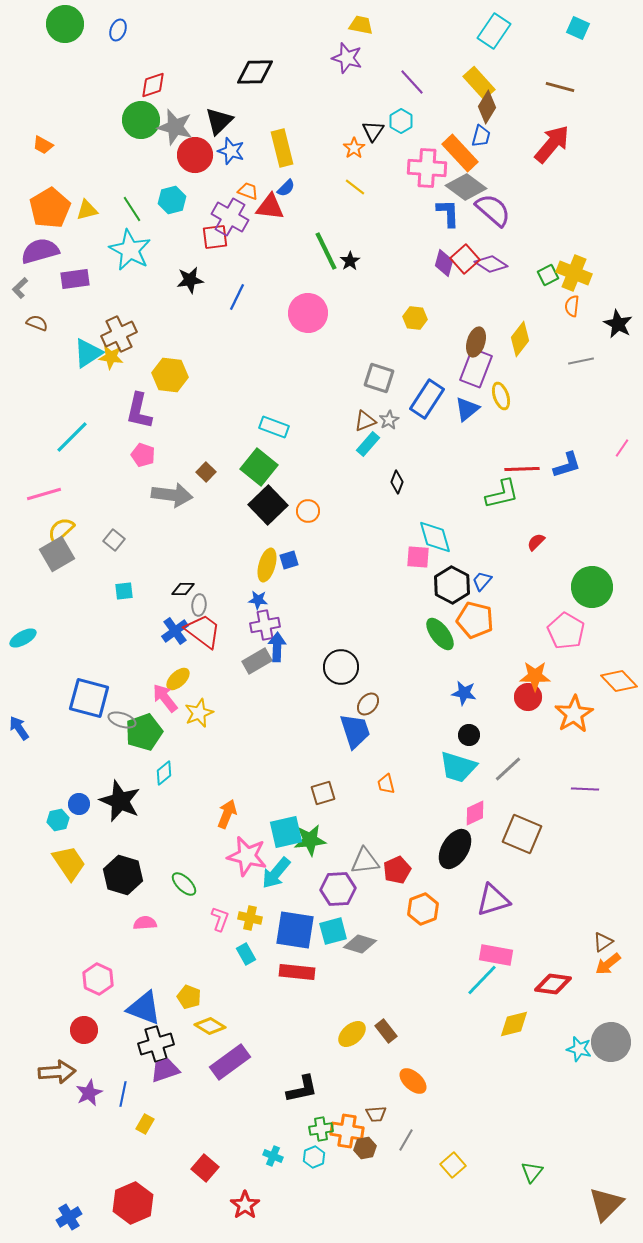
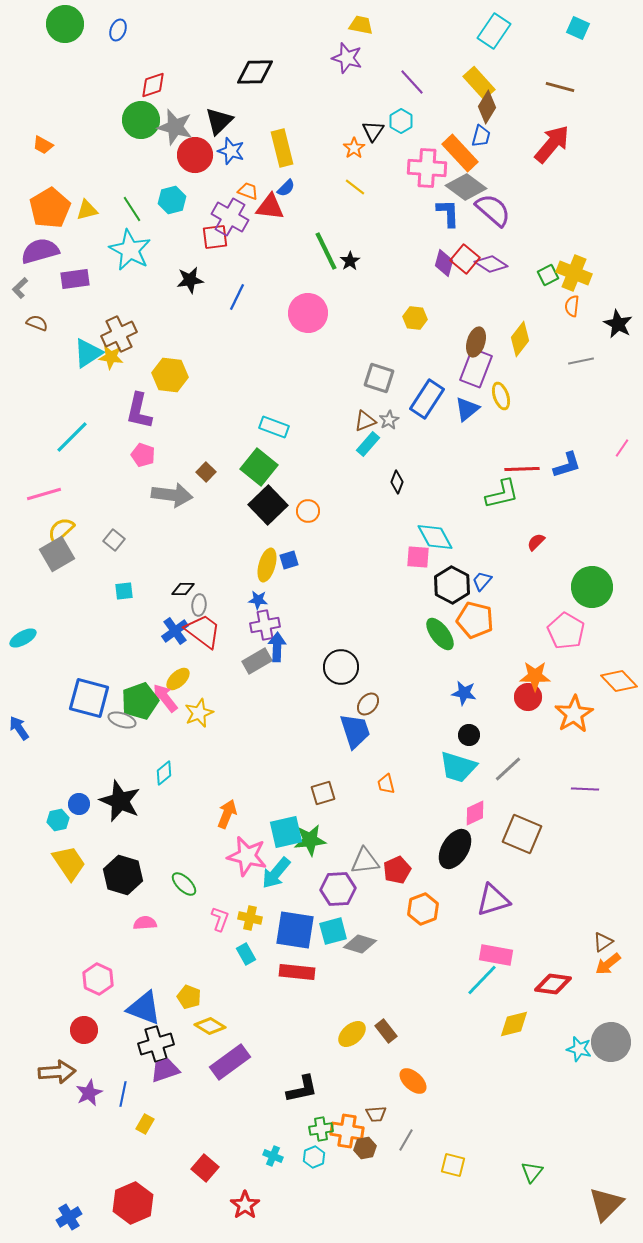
red square at (465, 259): rotated 8 degrees counterclockwise
cyan diamond at (435, 537): rotated 12 degrees counterclockwise
green pentagon at (144, 732): moved 4 px left, 31 px up
yellow square at (453, 1165): rotated 35 degrees counterclockwise
